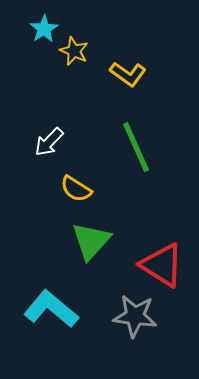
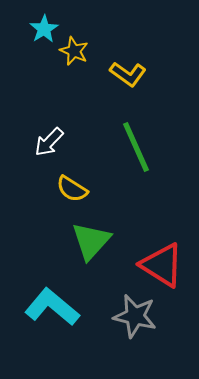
yellow semicircle: moved 4 px left
cyan L-shape: moved 1 px right, 2 px up
gray star: rotated 6 degrees clockwise
